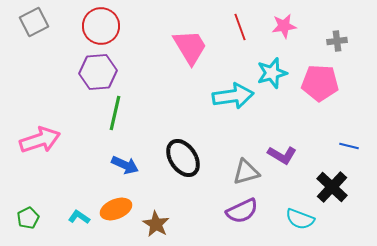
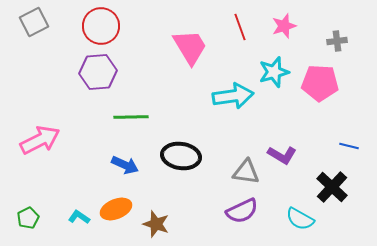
pink star: rotated 10 degrees counterclockwise
cyan star: moved 2 px right, 1 px up
green line: moved 16 px right, 4 px down; rotated 76 degrees clockwise
pink arrow: rotated 9 degrees counterclockwise
black ellipse: moved 2 px left, 2 px up; rotated 48 degrees counterclockwise
gray triangle: rotated 24 degrees clockwise
cyan semicircle: rotated 8 degrees clockwise
brown star: rotated 12 degrees counterclockwise
